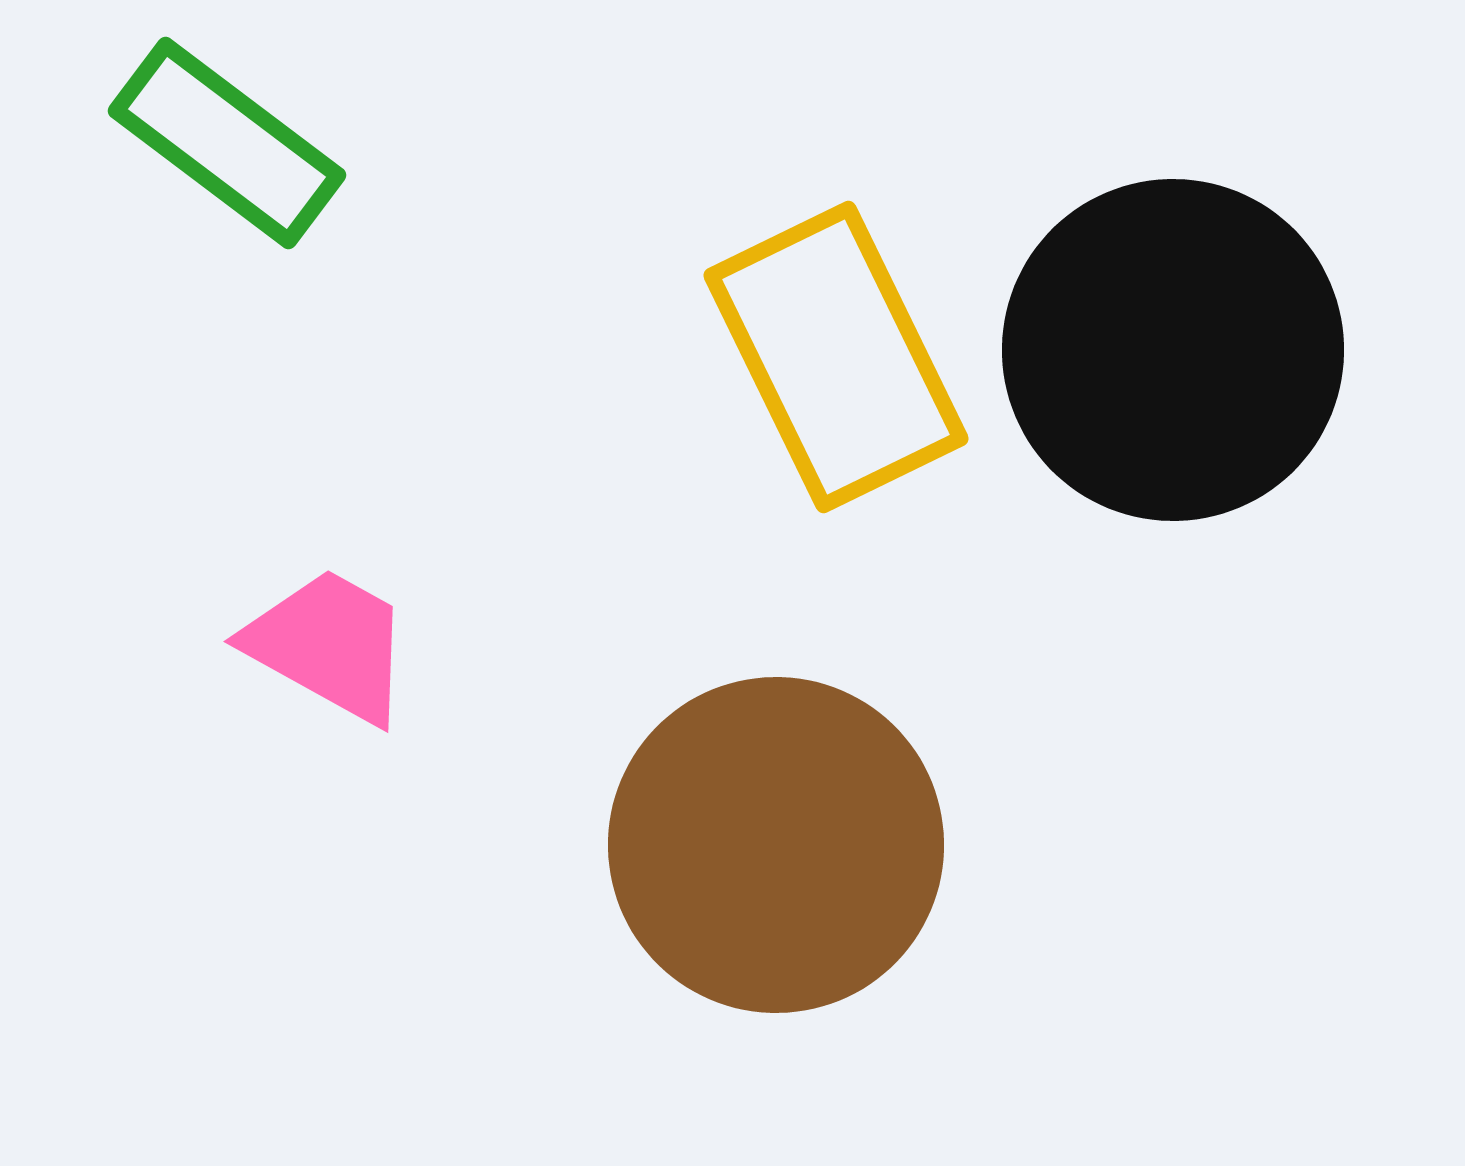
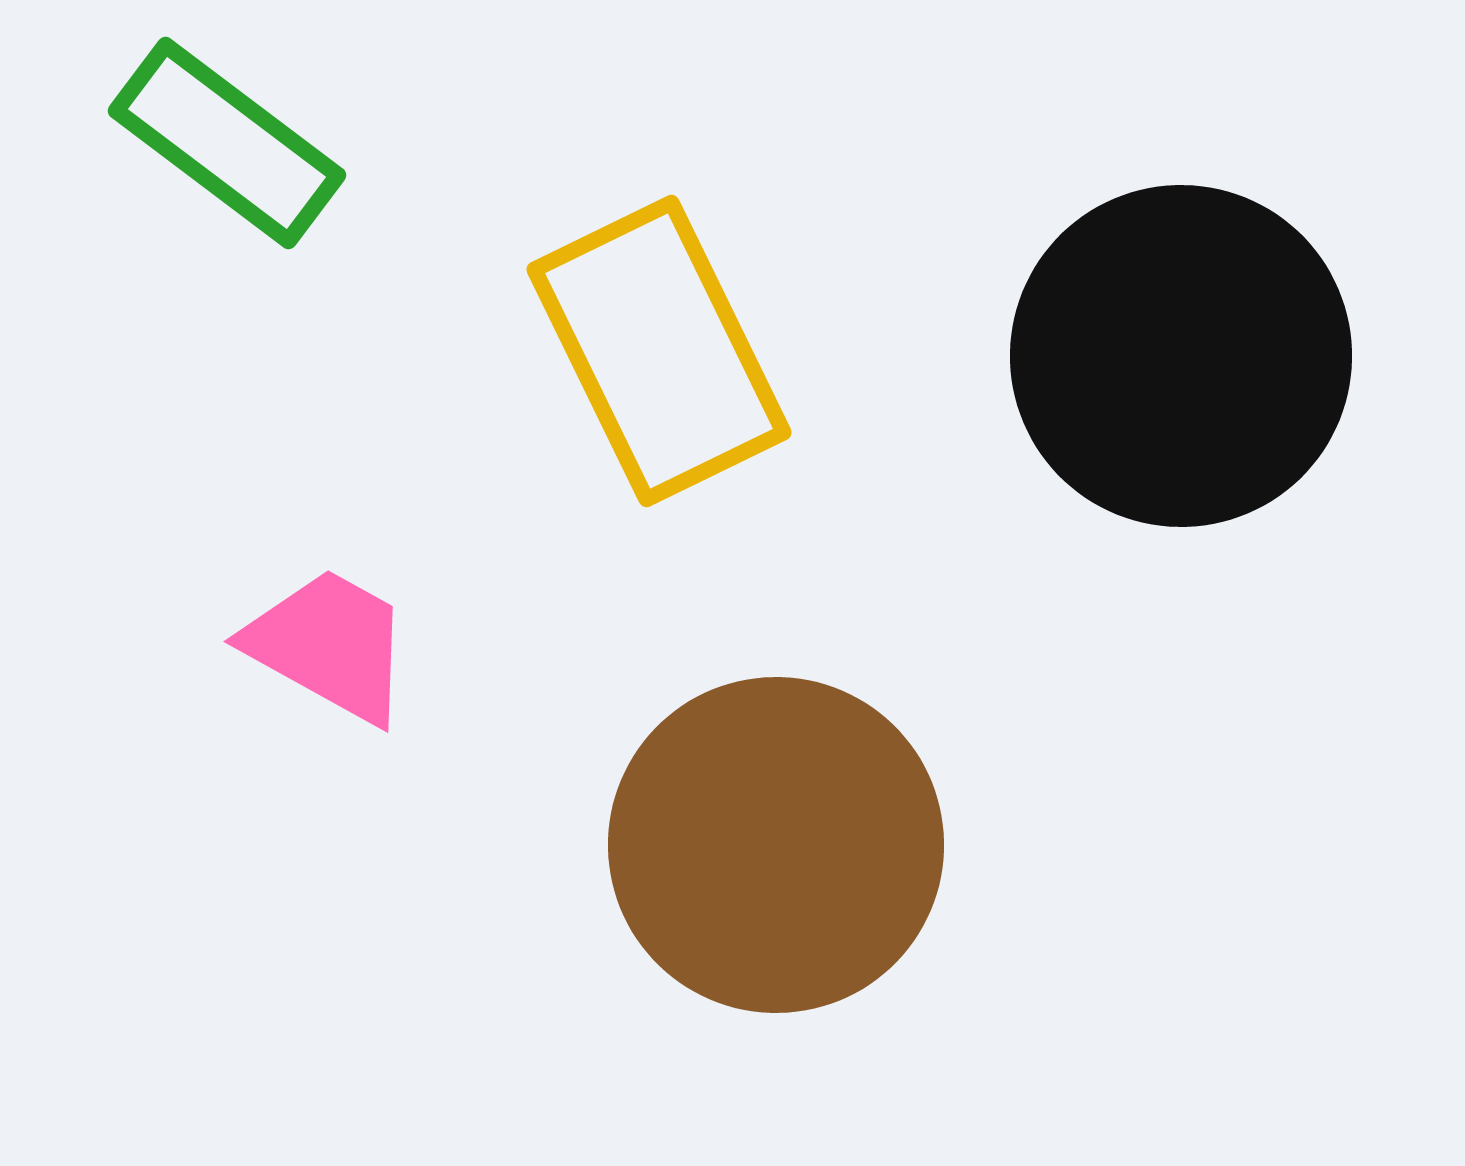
black circle: moved 8 px right, 6 px down
yellow rectangle: moved 177 px left, 6 px up
